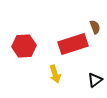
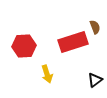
red rectangle: moved 2 px up
yellow arrow: moved 8 px left
